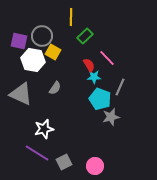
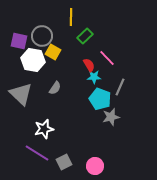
gray triangle: rotated 20 degrees clockwise
